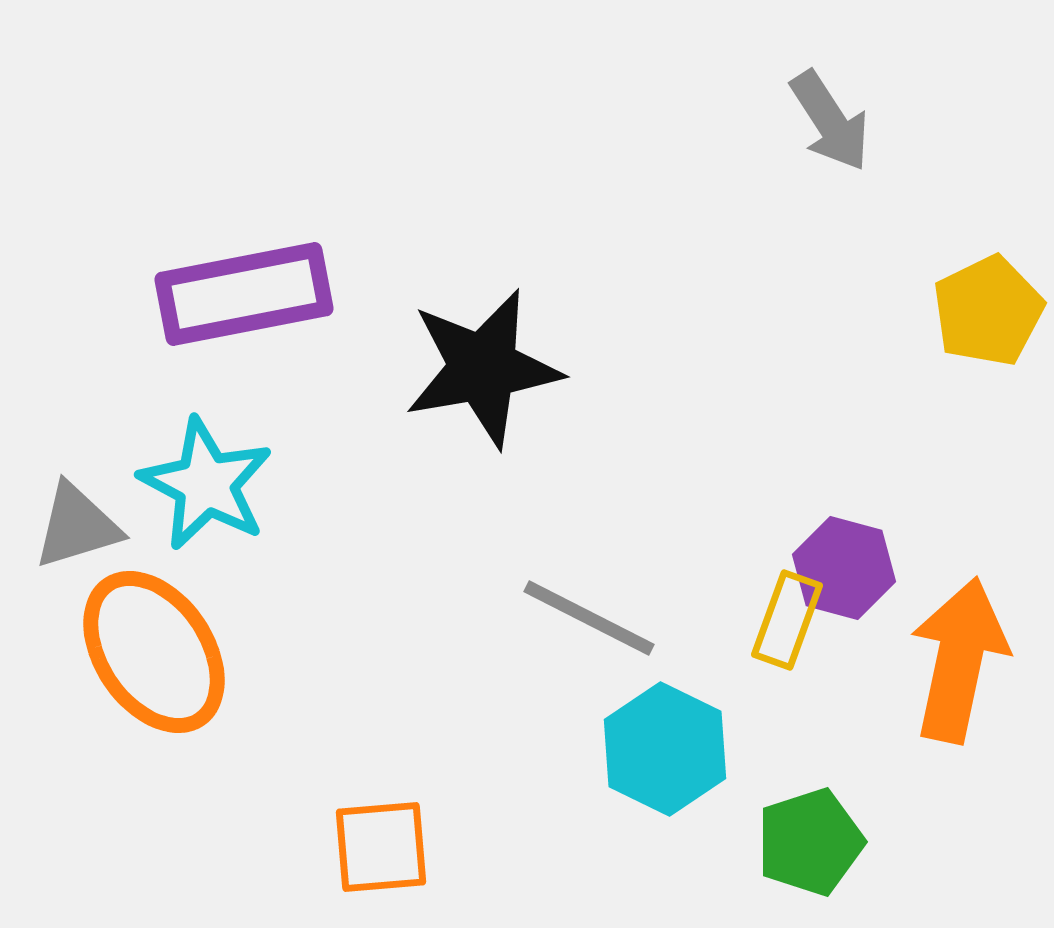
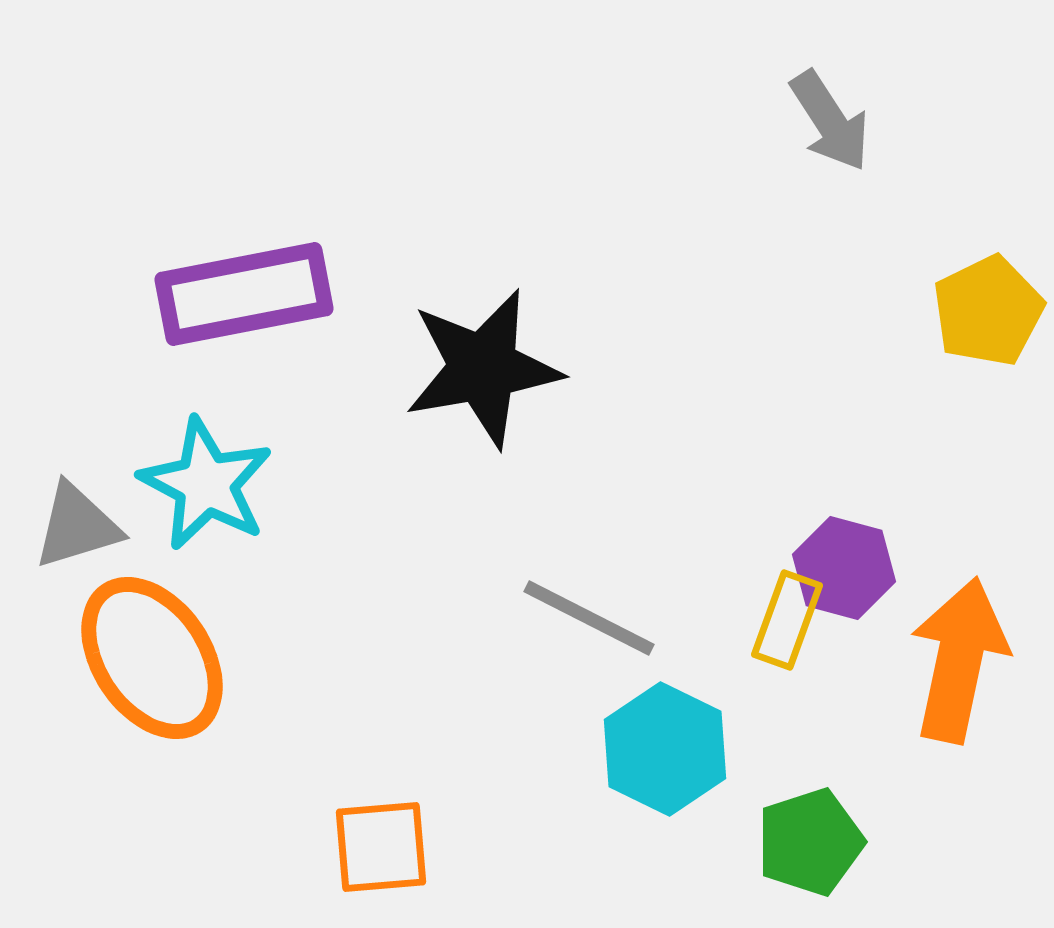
orange ellipse: moved 2 px left, 6 px down
